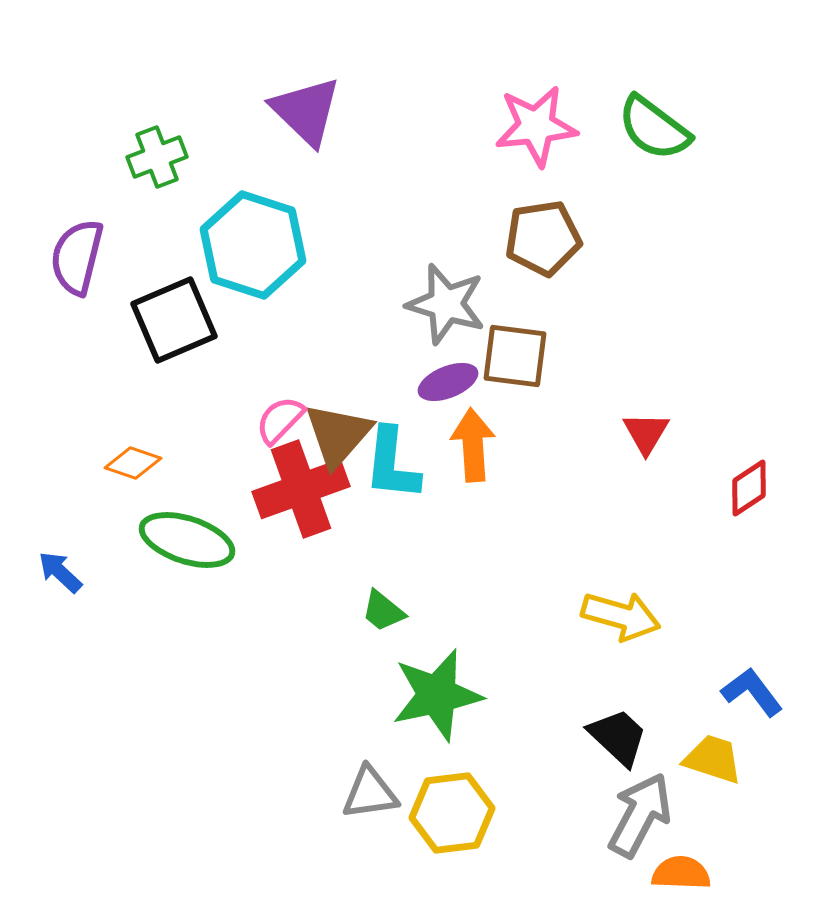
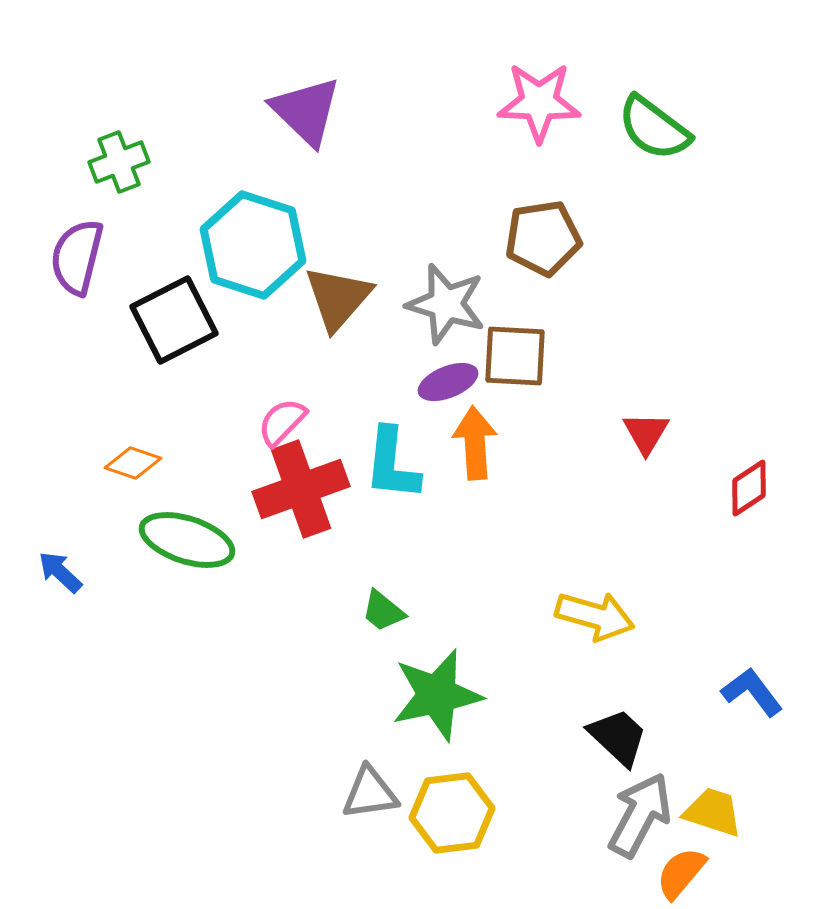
pink star: moved 3 px right, 24 px up; rotated 8 degrees clockwise
green cross: moved 38 px left, 5 px down
black square: rotated 4 degrees counterclockwise
brown square: rotated 4 degrees counterclockwise
pink semicircle: moved 2 px right, 2 px down
brown triangle: moved 137 px up
orange arrow: moved 2 px right, 2 px up
yellow arrow: moved 26 px left
yellow trapezoid: moved 53 px down
orange semicircle: rotated 52 degrees counterclockwise
